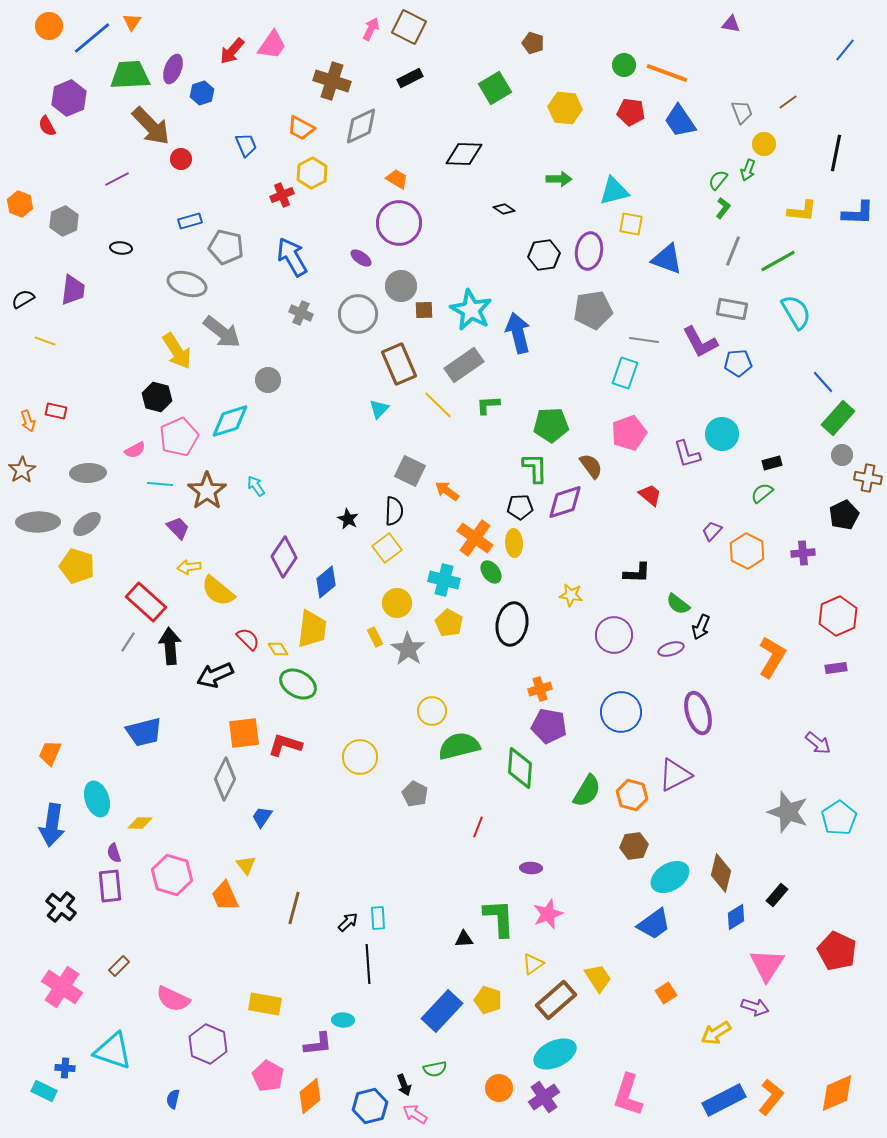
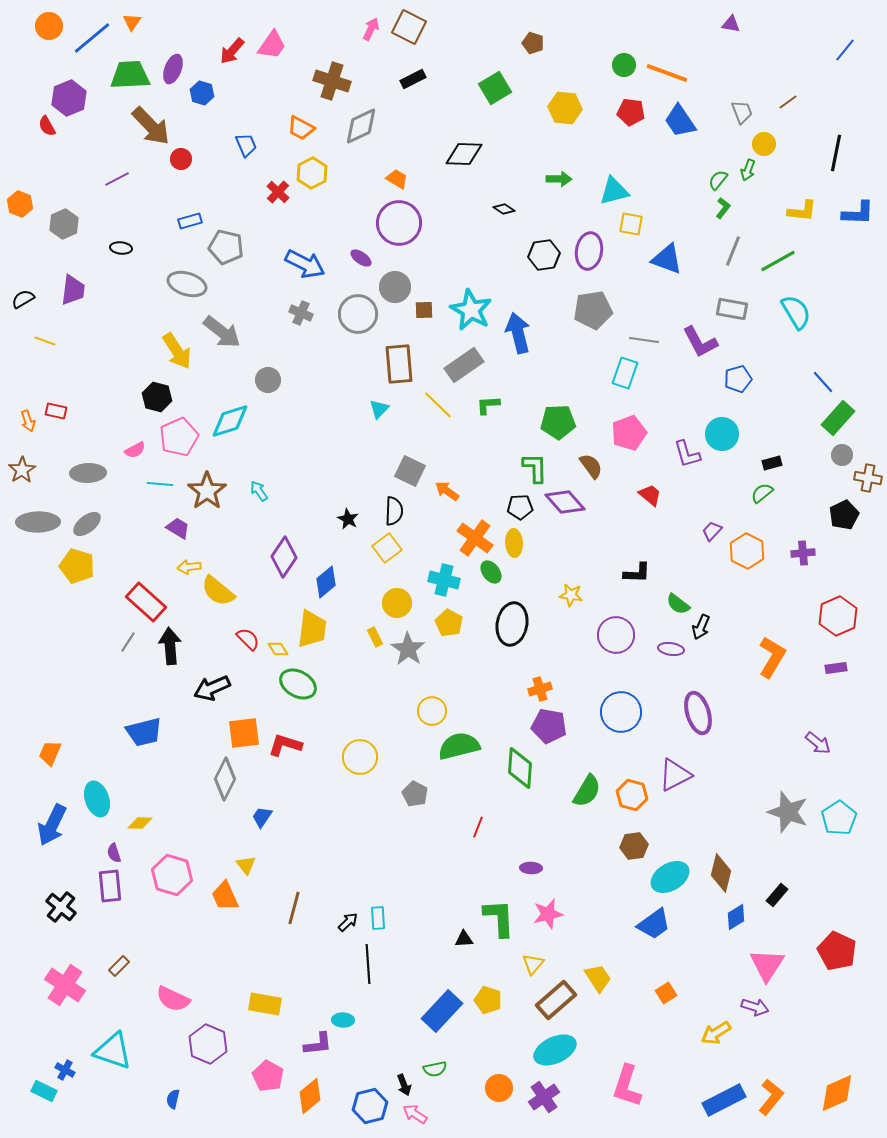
black rectangle at (410, 78): moved 3 px right, 1 px down
blue hexagon at (202, 93): rotated 25 degrees counterclockwise
red cross at (282, 195): moved 4 px left, 3 px up; rotated 25 degrees counterclockwise
gray hexagon at (64, 221): moved 3 px down
blue arrow at (292, 257): moved 13 px right, 7 px down; rotated 147 degrees clockwise
gray circle at (401, 286): moved 6 px left, 1 px down
blue pentagon at (738, 363): moved 16 px down; rotated 12 degrees counterclockwise
brown rectangle at (399, 364): rotated 18 degrees clockwise
green pentagon at (551, 425): moved 7 px right, 3 px up
cyan arrow at (256, 486): moved 3 px right, 5 px down
purple diamond at (565, 502): rotated 66 degrees clockwise
purple trapezoid at (178, 528): rotated 15 degrees counterclockwise
purple circle at (614, 635): moved 2 px right
purple ellipse at (671, 649): rotated 25 degrees clockwise
black arrow at (215, 675): moved 3 px left, 13 px down
blue arrow at (52, 825): rotated 18 degrees clockwise
pink star at (548, 914): rotated 8 degrees clockwise
yellow triangle at (533, 964): rotated 15 degrees counterclockwise
pink cross at (62, 987): moved 3 px right, 2 px up
cyan ellipse at (555, 1054): moved 4 px up
blue cross at (65, 1068): moved 2 px down; rotated 24 degrees clockwise
pink L-shape at (628, 1095): moved 1 px left, 9 px up
